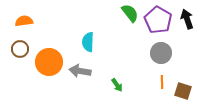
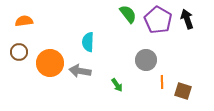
green semicircle: moved 2 px left, 1 px down
brown circle: moved 1 px left, 3 px down
gray circle: moved 15 px left, 7 px down
orange circle: moved 1 px right, 1 px down
